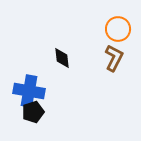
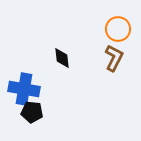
blue cross: moved 5 px left, 2 px up
black pentagon: moved 1 px left; rotated 25 degrees clockwise
